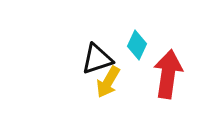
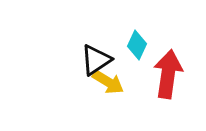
black triangle: moved 1 px left, 1 px down; rotated 16 degrees counterclockwise
yellow arrow: rotated 88 degrees counterclockwise
